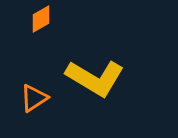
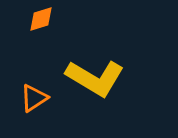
orange diamond: rotated 12 degrees clockwise
